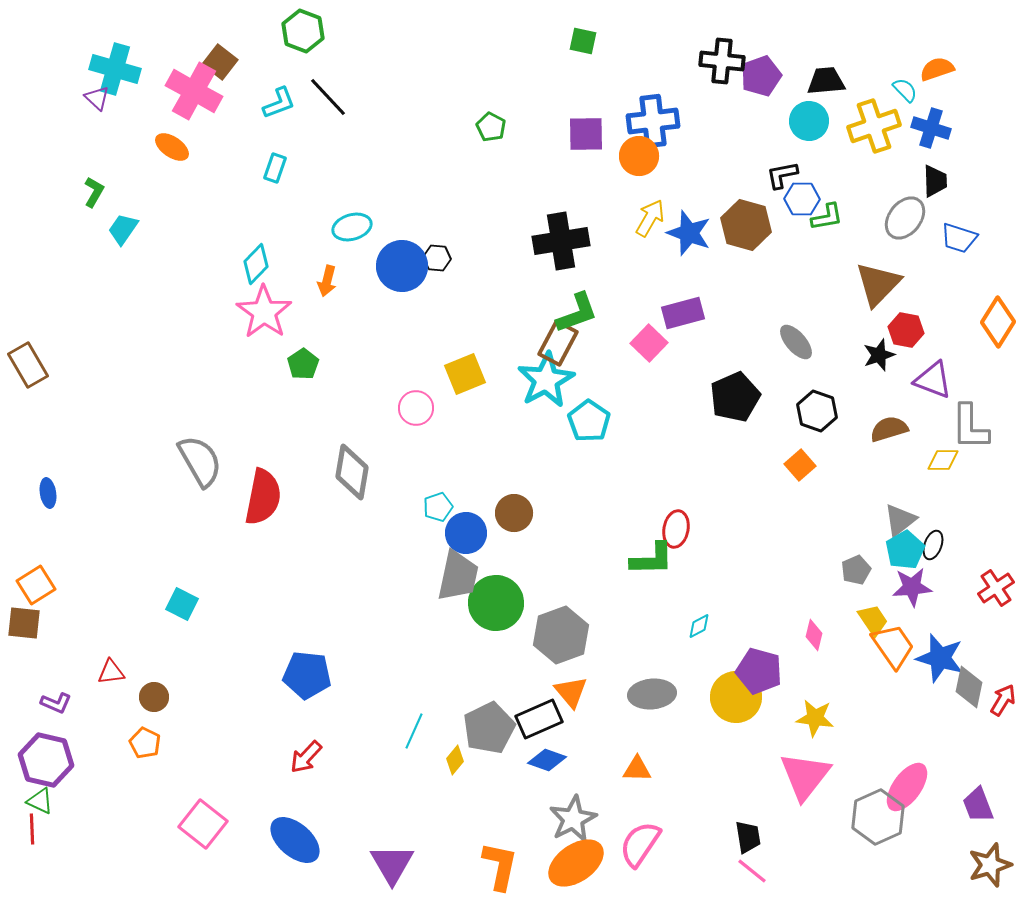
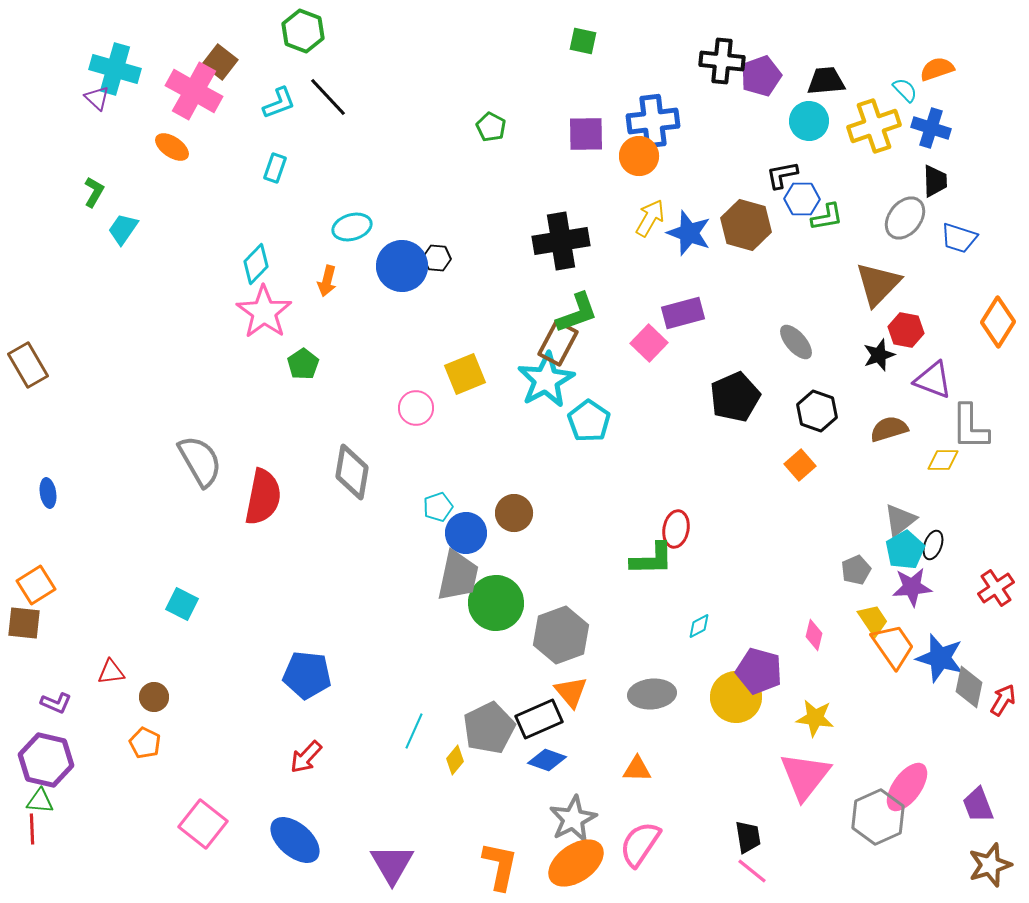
green triangle at (40, 801): rotated 20 degrees counterclockwise
